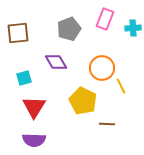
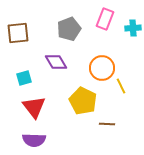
red triangle: rotated 10 degrees counterclockwise
